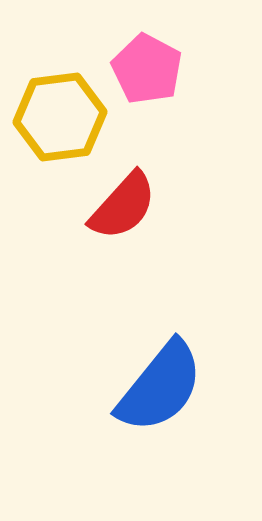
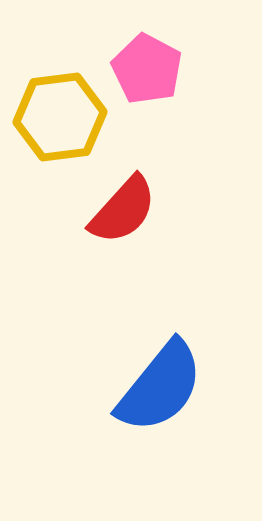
red semicircle: moved 4 px down
